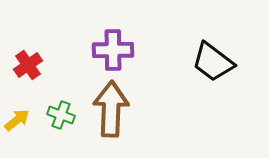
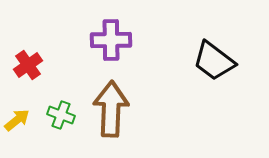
purple cross: moved 2 px left, 10 px up
black trapezoid: moved 1 px right, 1 px up
